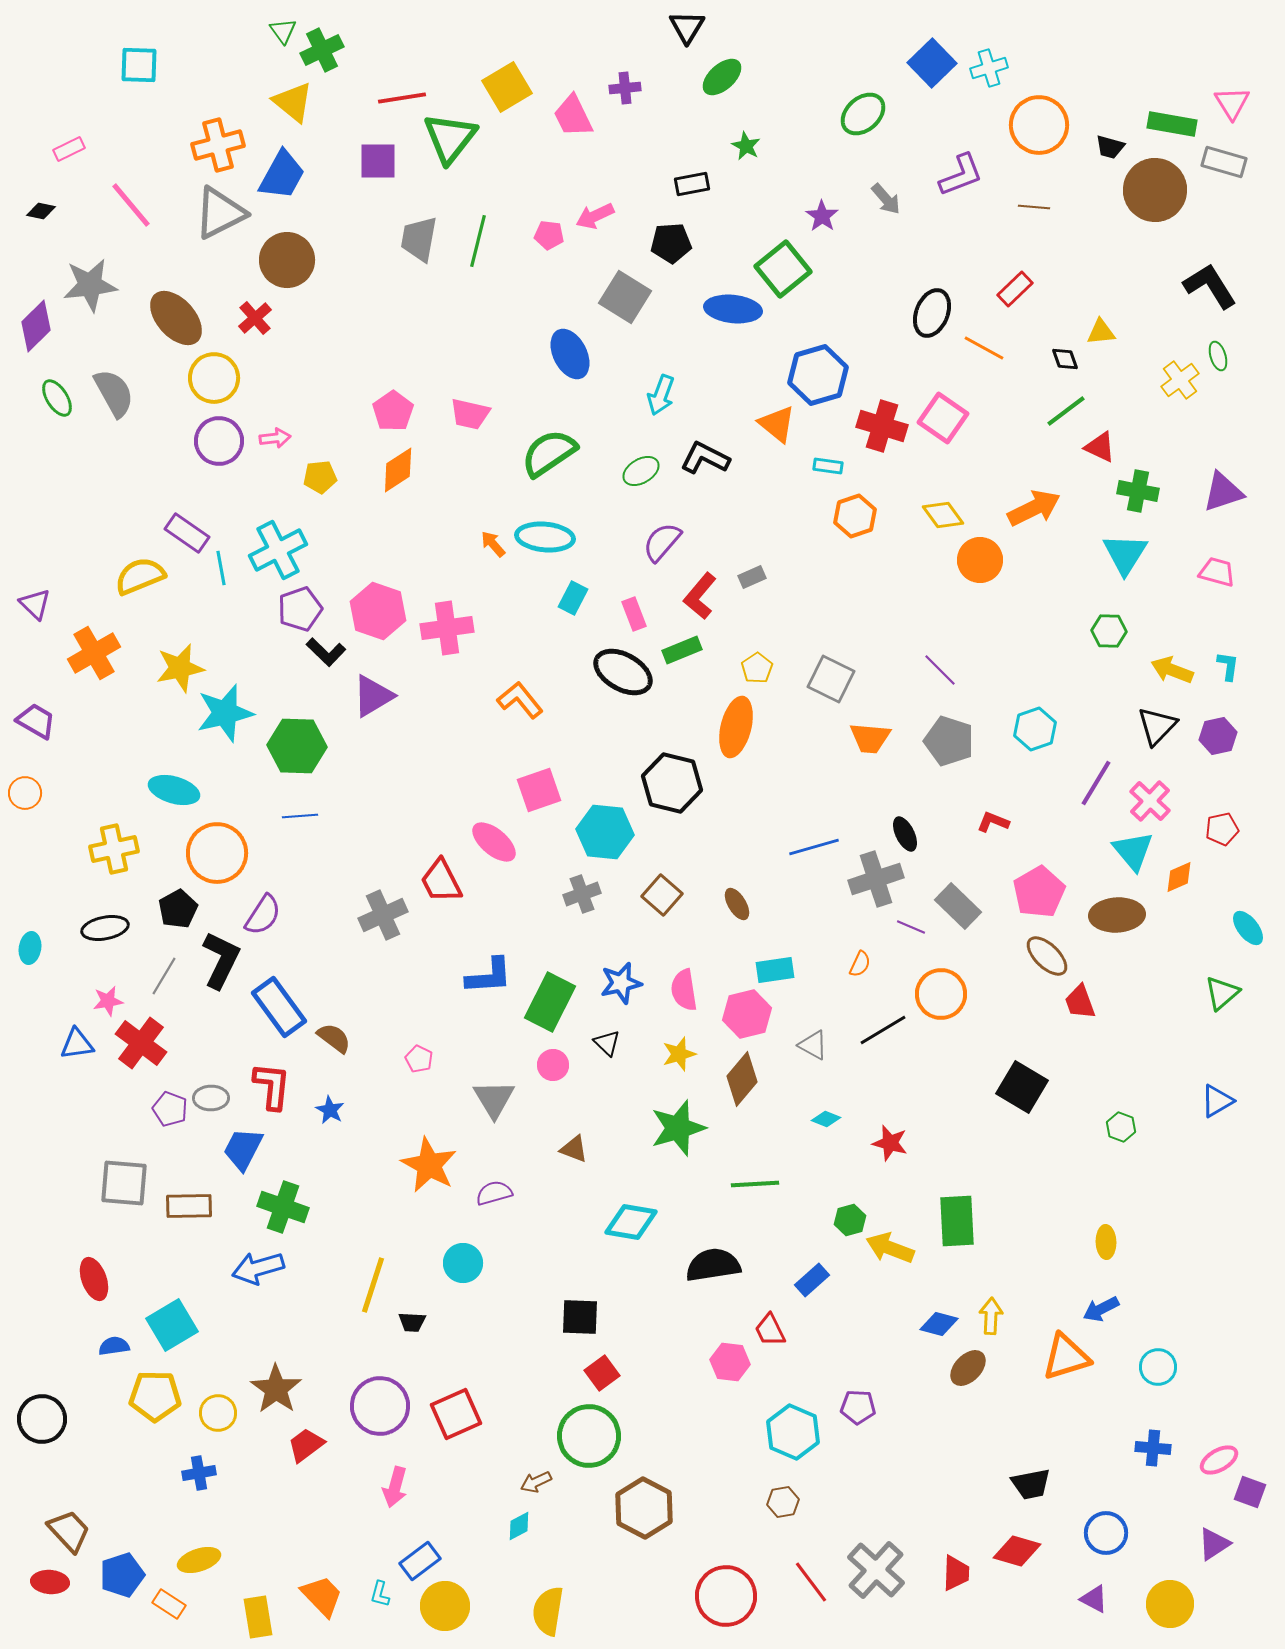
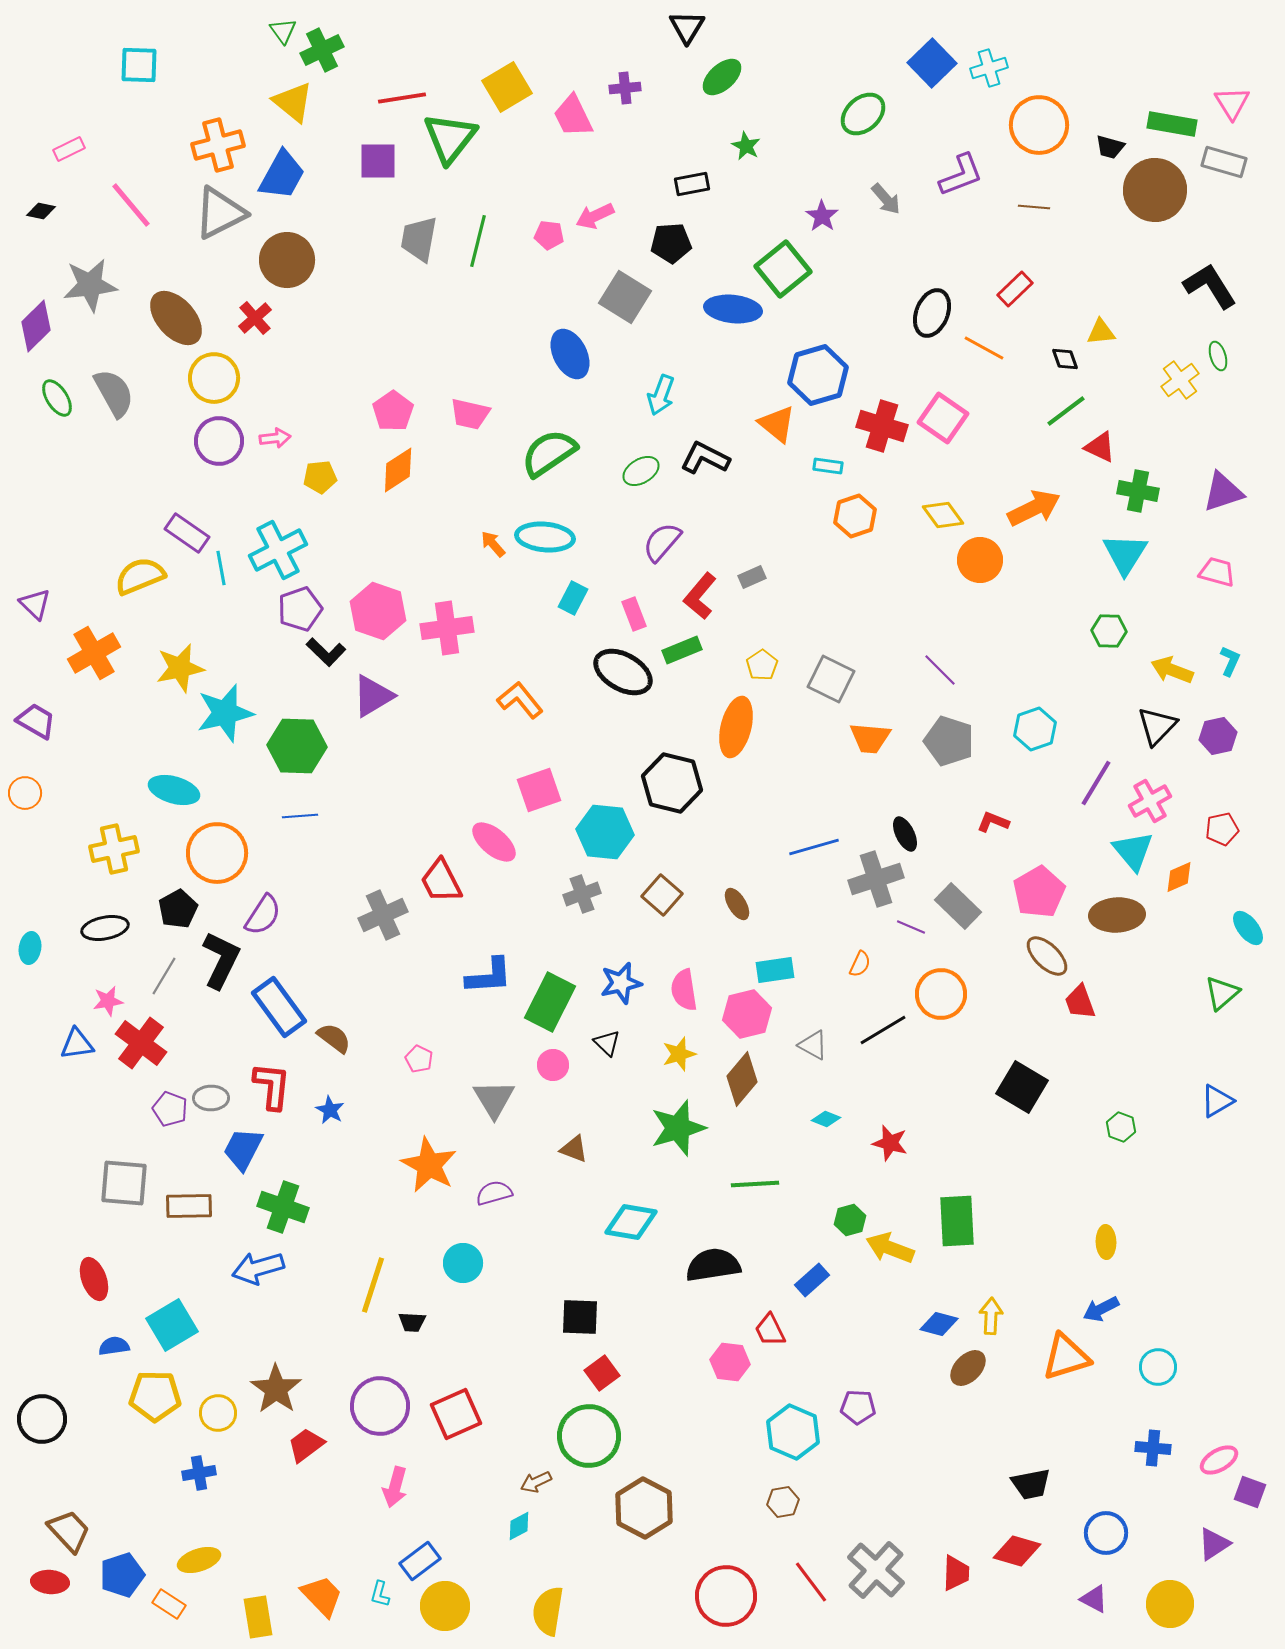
cyan L-shape at (1228, 666): moved 2 px right, 5 px up; rotated 16 degrees clockwise
yellow pentagon at (757, 668): moved 5 px right, 3 px up
pink cross at (1150, 801): rotated 18 degrees clockwise
